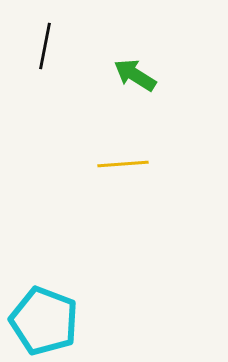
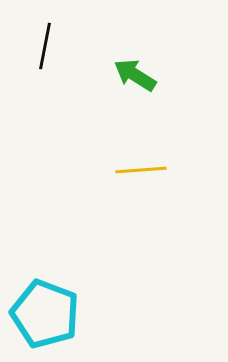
yellow line: moved 18 px right, 6 px down
cyan pentagon: moved 1 px right, 7 px up
